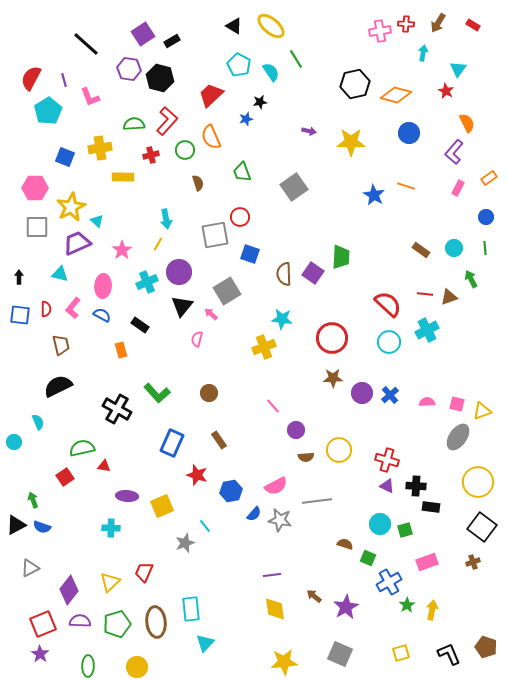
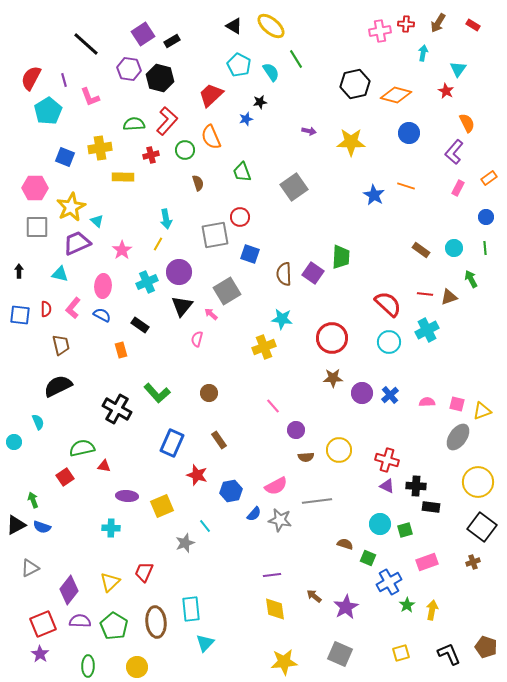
black arrow at (19, 277): moved 6 px up
green pentagon at (117, 624): moved 3 px left, 2 px down; rotated 24 degrees counterclockwise
